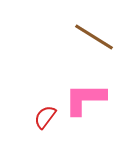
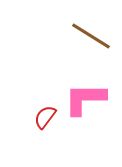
brown line: moved 3 px left, 1 px up
